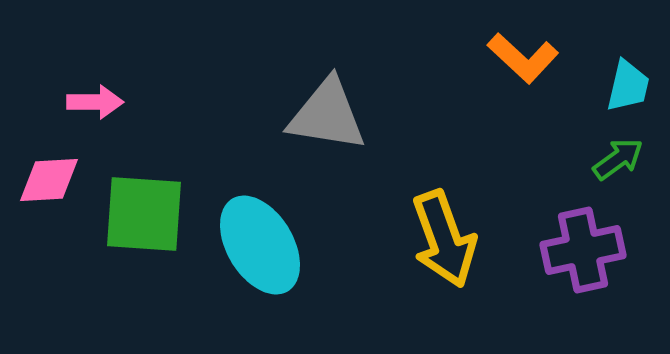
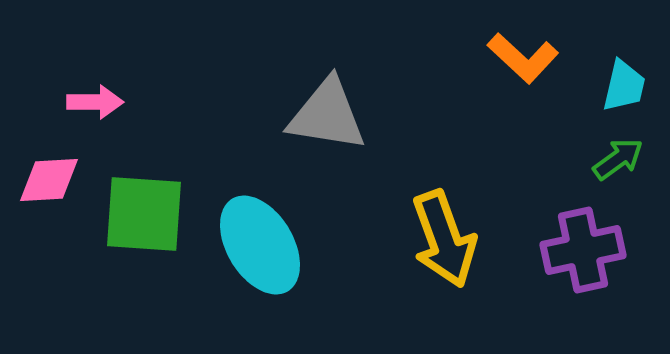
cyan trapezoid: moved 4 px left
